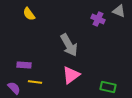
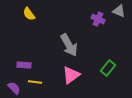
green rectangle: moved 19 px up; rotated 63 degrees counterclockwise
